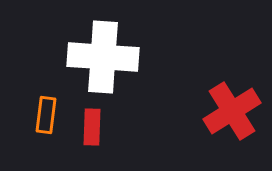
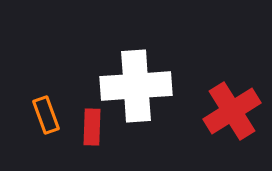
white cross: moved 33 px right, 29 px down; rotated 8 degrees counterclockwise
orange rectangle: rotated 27 degrees counterclockwise
